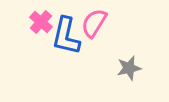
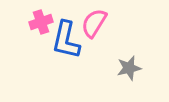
pink cross: rotated 30 degrees clockwise
blue L-shape: moved 4 px down
